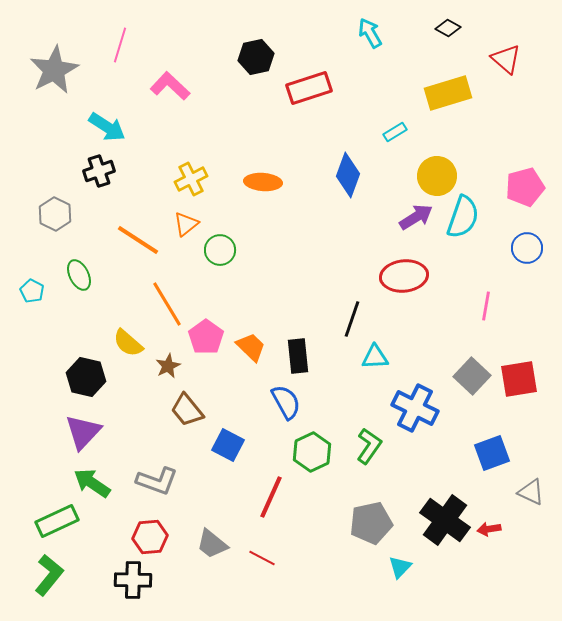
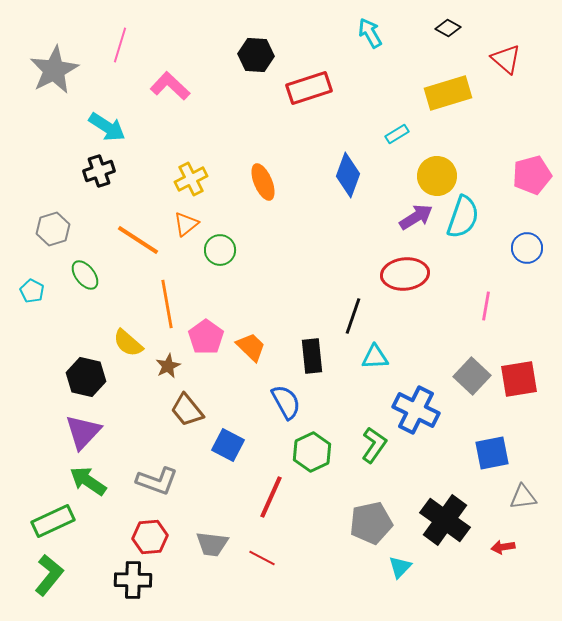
black hexagon at (256, 57): moved 2 px up; rotated 16 degrees clockwise
cyan rectangle at (395, 132): moved 2 px right, 2 px down
orange ellipse at (263, 182): rotated 63 degrees clockwise
pink pentagon at (525, 187): moved 7 px right, 12 px up
gray hexagon at (55, 214): moved 2 px left, 15 px down; rotated 16 degrees clockwise
green ellipse at (79, 275): moved 6 px right; rotated 12 degrees counterclockwise
red ellipse at (404, 276): moved 1 px right, 2 px up
orange line at (167, 304): rotated 21 degrees clockwise
black line at (352, 319): moved 1 px right, 3 px up
black rectangle at (298, 356): moved 14 px right
blue cross at (415, 408): moved 1 px right, 2 px down
green L-shape at (369, 446): moved 5 px right, 1 px up
blue square at (492, 453): rotated 9 degrees clockwise
green arrow at (92, 483): moved 4 px left, 2 px up
gray triangle at (531, 492): moved 8 px left, 5 px down; rotated 32 degrees counterclockwise
green rectangle at (57, 521): moved 4 px left
red arrow at (489, 529): moved 14 px right, 18 px down
gray trapezoid at (212, 544): rotated 32 degrees counterclockwise
